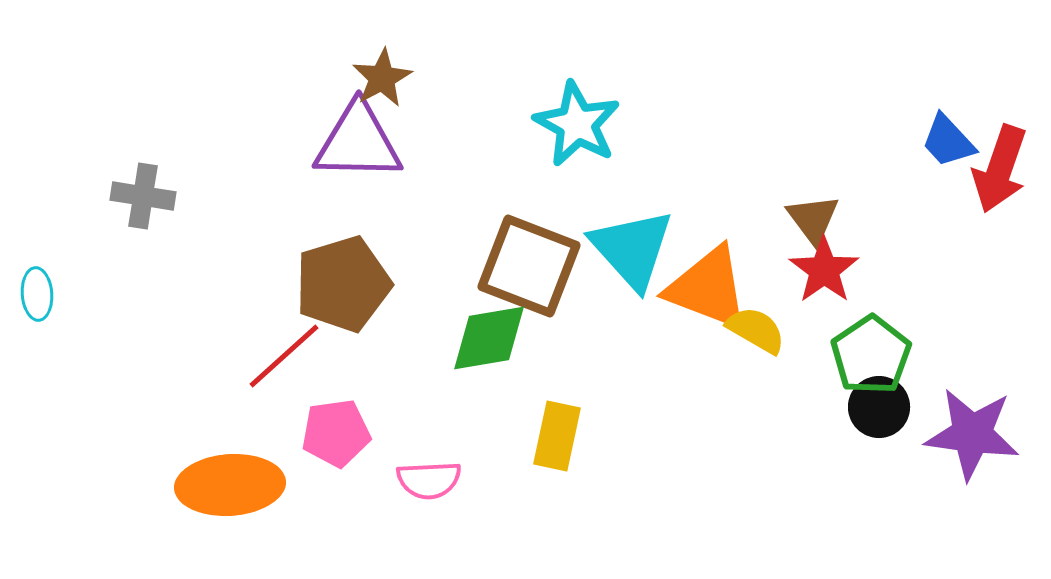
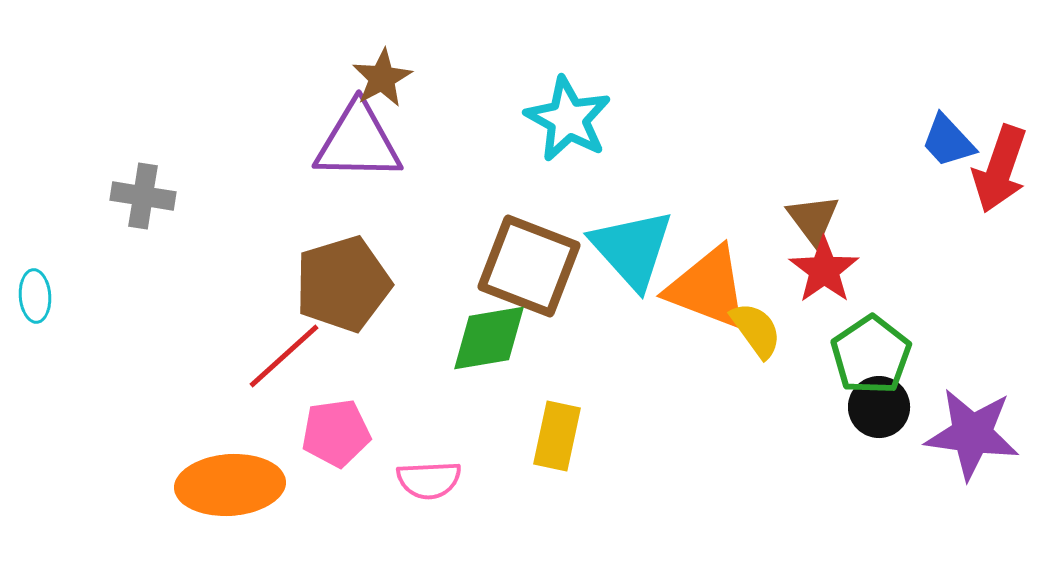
cyan star: moved 9 px left, 5 px up
cyan ellipse: moved 2 px left, 2 px down
yellow semicircle: rotated 24 degrees clockwise
